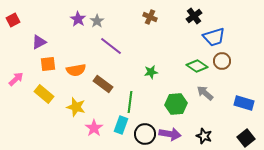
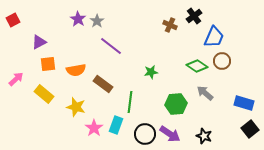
brown cross: moved 20 px right, 8 px down
blue trapezoid: rotated 50 degrees counterclockwise
cyan rectangle: moved 5 px left
purple arrow: rotated 25 degrees clockwise
black square: moved 4 px right, 9 px up
